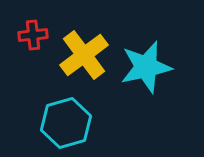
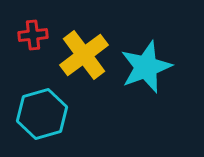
cyan star: rotated 8 degrees counterclockwise
cyan hexagon: moved 24 px left, 9 px up
